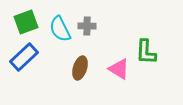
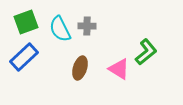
green L-shape: rotated 132 degrees counterclockwise
